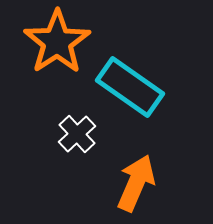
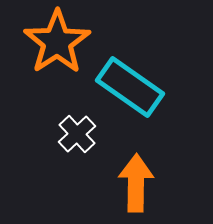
orange arrow: rotated 22 degrees counterclockwise
